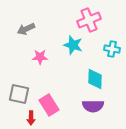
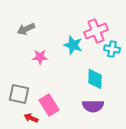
pink cross: moved 7 px right, 11 px down
red arrow: rotated 112 degrees clockwise
